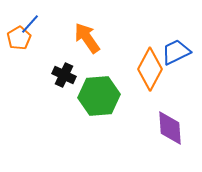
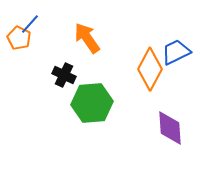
orange pentagon: rotated 15 degrees counterclockwise
green hexagon: moved 7 px left, 7 px down
